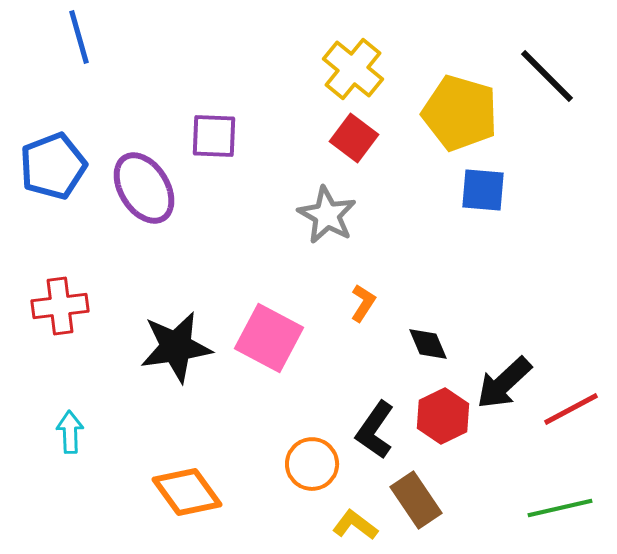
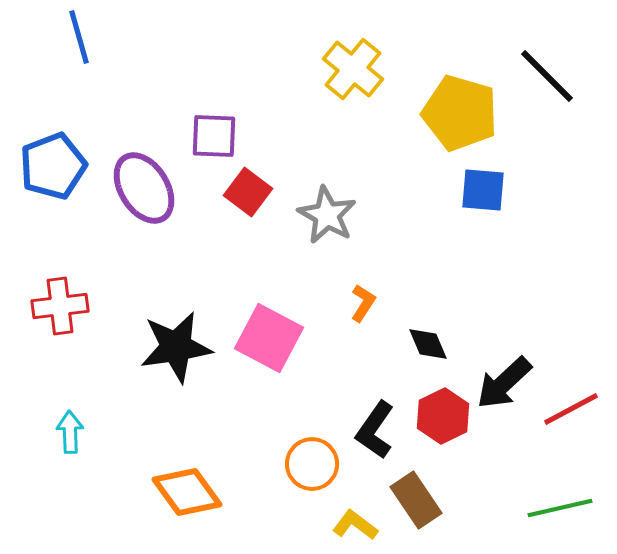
red square: moved 106 px left, 54 px down
